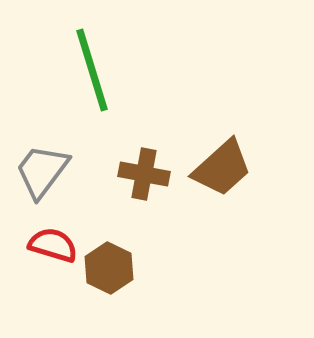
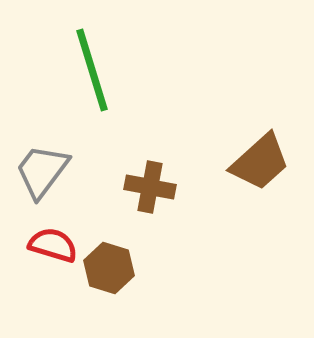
brown trapezoid: moved 38 px right, 6 px up
brown cross: moved 6 px right, 13 px down
brown hexagon: rotated 9 degrees counterclockwise
